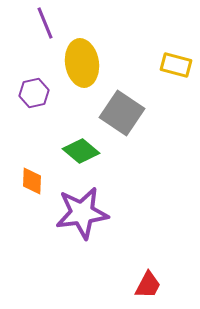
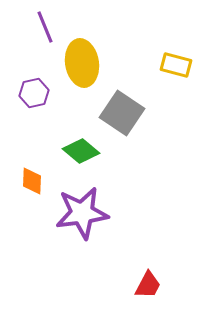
purple line: moved 4 px down
